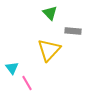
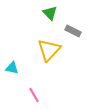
gray rectangle: rotated 21 degrees clockwise
cyan triangle: rotated 40 degrees counterclockwise
pink line: moved 7 px right, 12 px down
